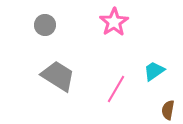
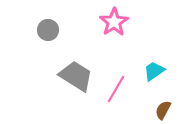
gray circle: moved 3 px right, 5 px down
gray trapezoid: moved 18 px right
brown semicircle: moved 5 px left; rotated 18 degrees clockwise
